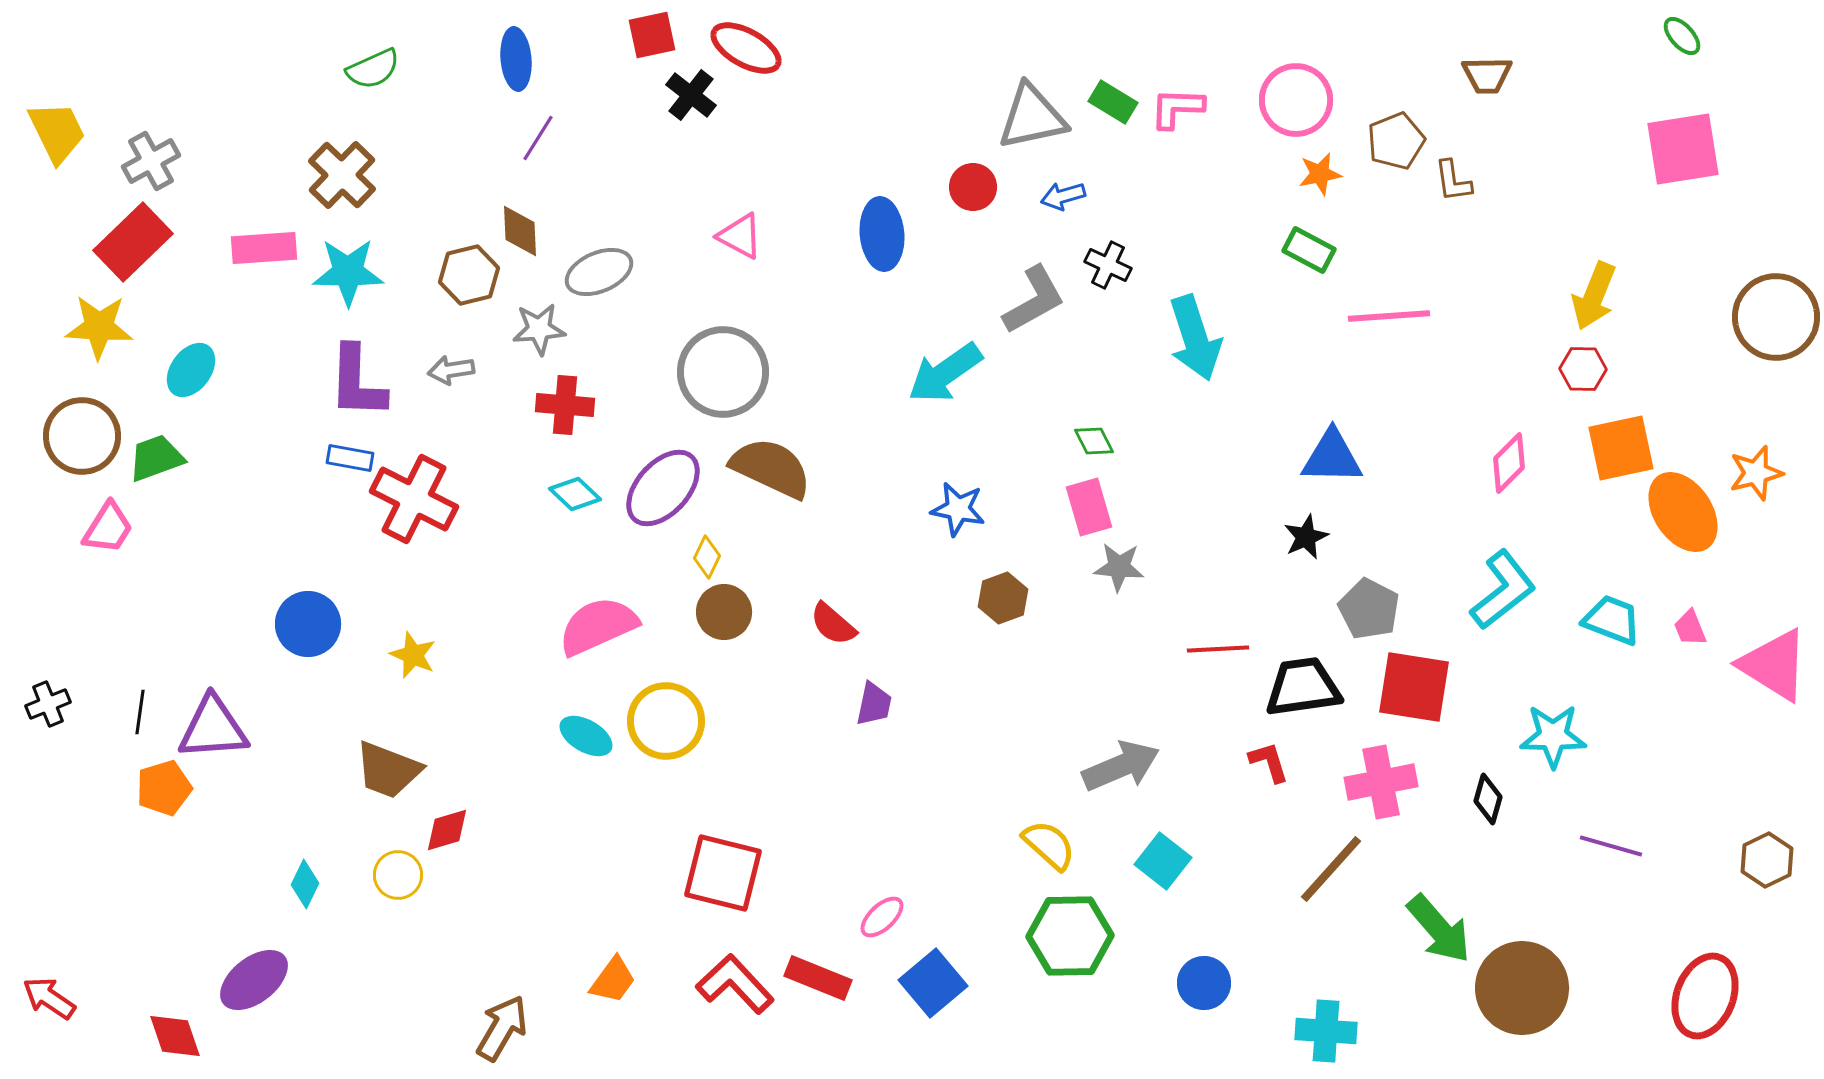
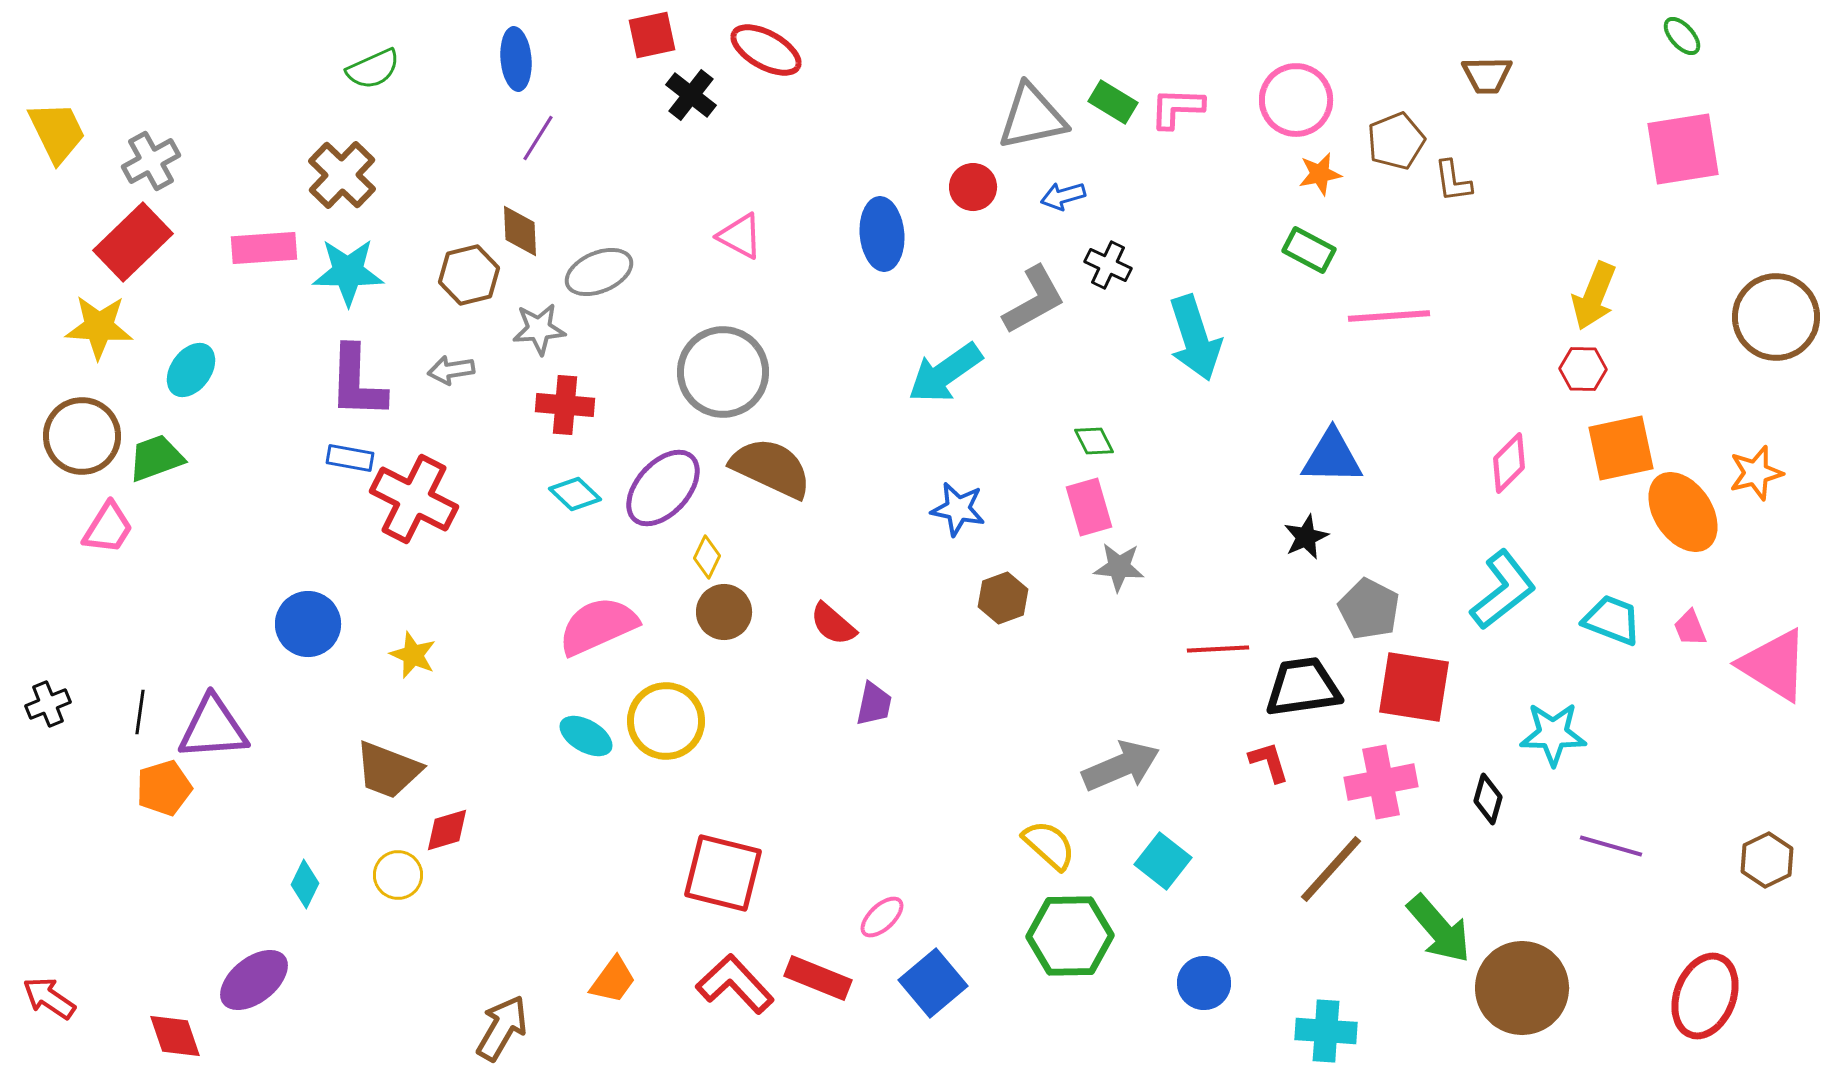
red ellipse at (746, 48): moved 20 px right, 2 px down
cyan star at (1553, 736): moved 2 px up
